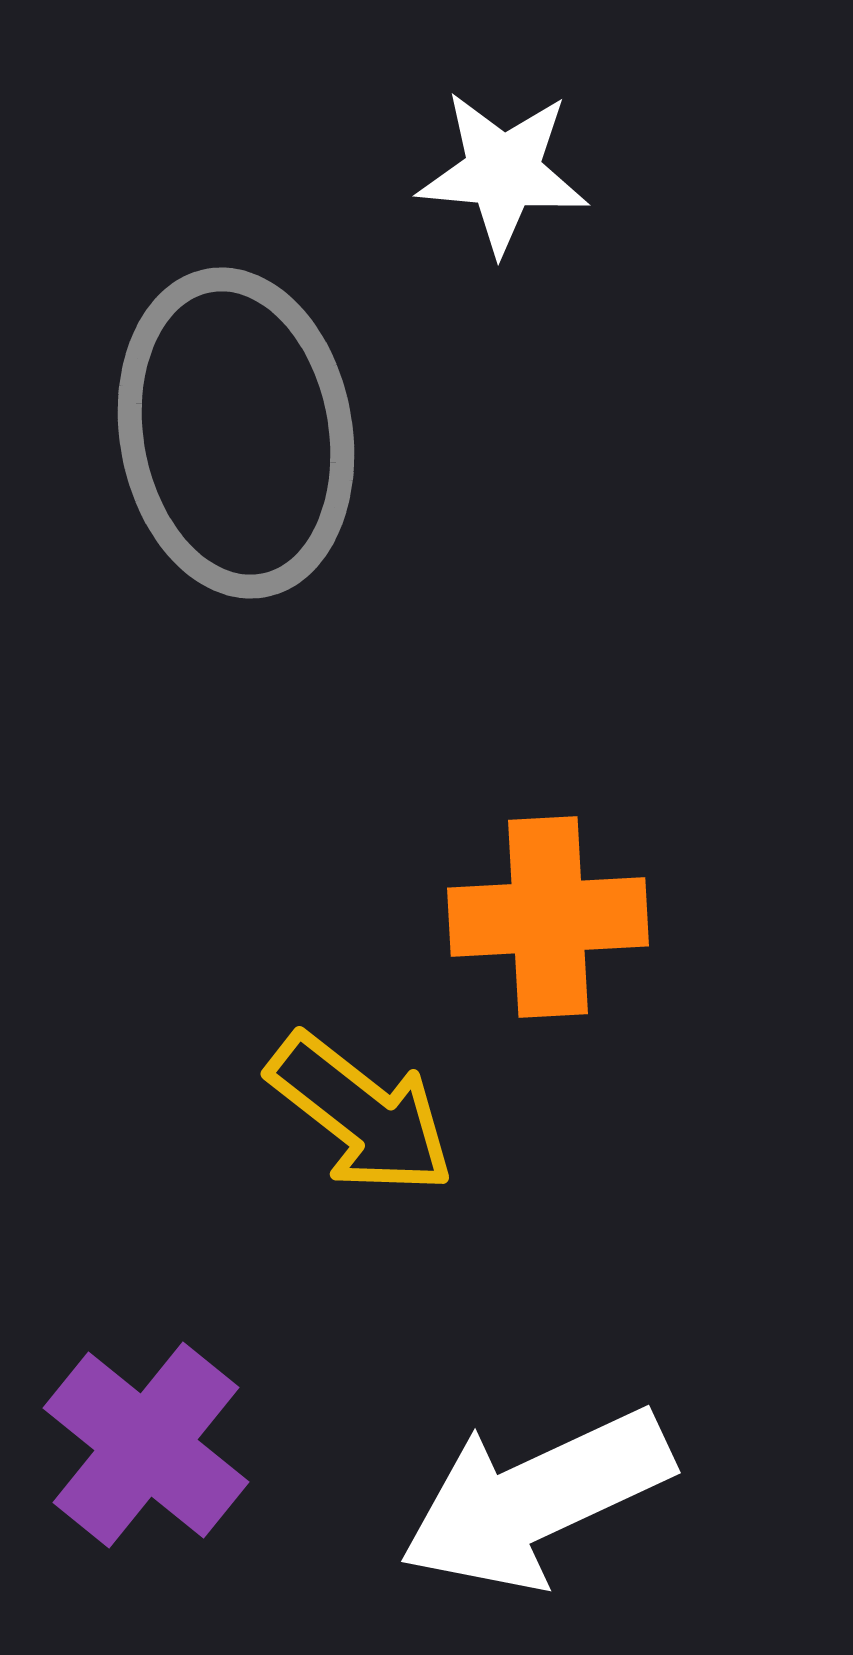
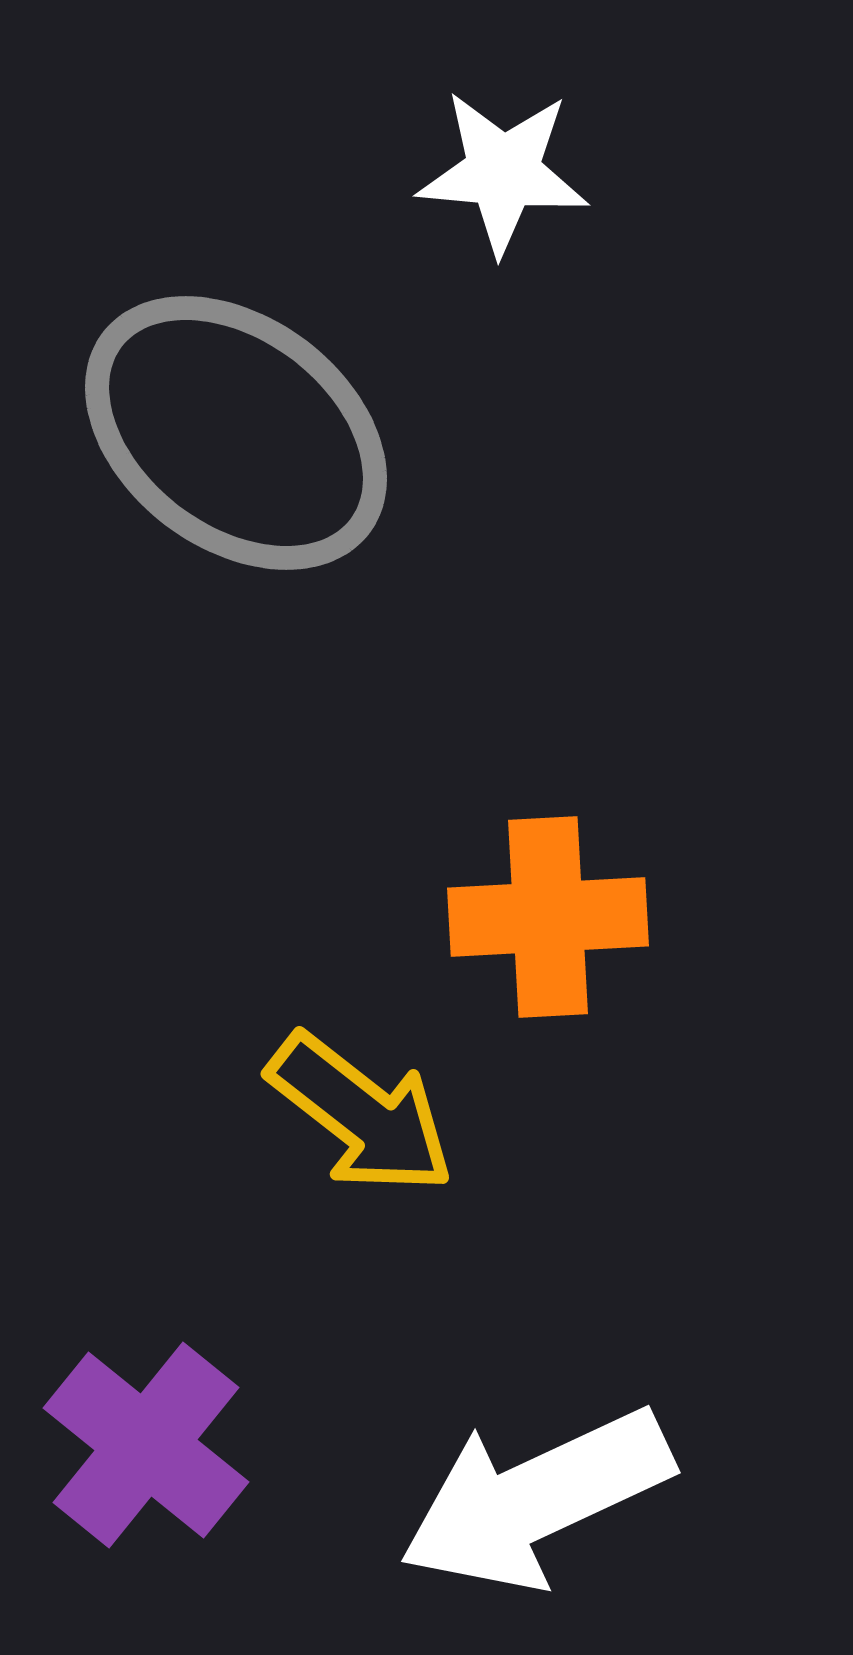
gray ellipse: rotated 43 degrees counterclockwise
